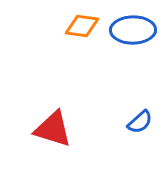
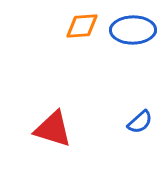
orange diamond: rotated 12 degrees counterclockwise
